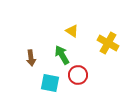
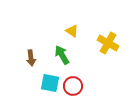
red circle: moved 5 px left, 11 px down
